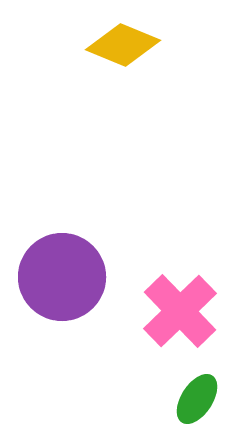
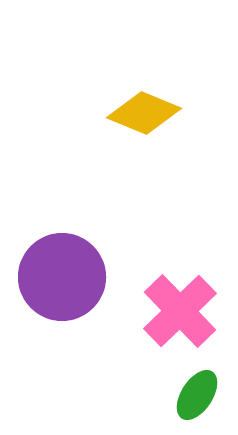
yellow diamond: moved 21 px right, 68 px down
green ellipse: moved 4 px up
